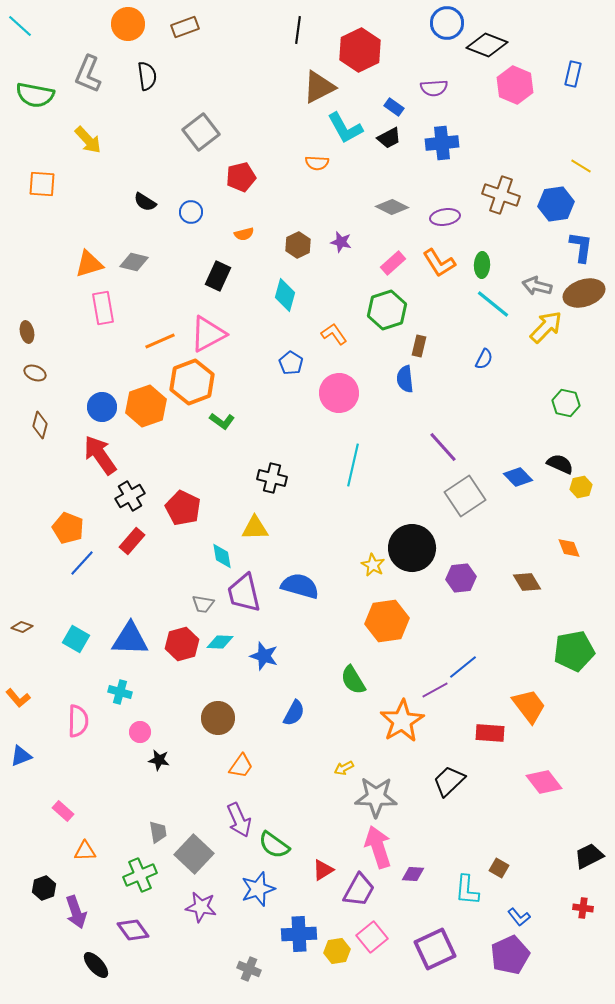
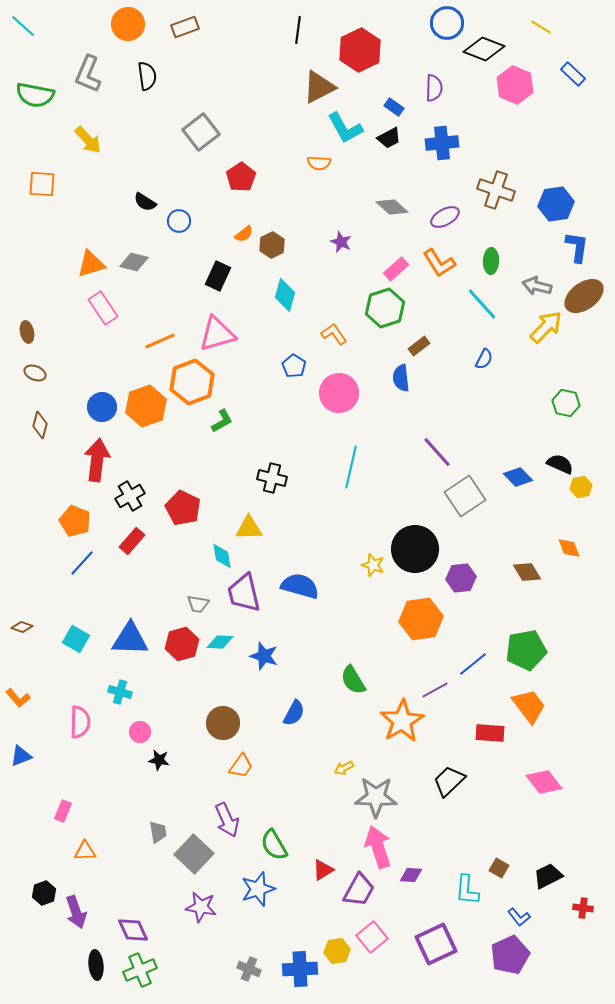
cyan line at (20, 26): moved 3 px right
black diamond at (487, 45): moved 3 px left, 4 px down
blue rectangle at (573, 74): rotated 60 degrees counterclockwise
purple semicircle at (434, 88): rotated 84 degrees counterclockwise
orange semicircle at (317, 163): moved 2 px right
yellow line at (581, 166): moved 40 px left, 139 px up
red pentagon at (241, 177): rotated 20 degrees counterclockwise
brown cross at (501, 195): moved 5 px left, 5 px up
gray diamond at (392, 207): rotated 16 degrees clockwise
blue circle at (191, 212): moved 12 px left, 9 px down
purple ellipse at (445, 217): rotated 20 degrees counterclockwise
orange semicircle at (244, 234): rotated 24 degrees counterclockwise
purple star at (341, 242): rotated 10 degrees clockwise
brown hexagon at (298, 245): moved 26 px left
blue L-shape at (581, 247): moved 4 px left
pink rectangle at (393, 263): moved 3 px right, 6 px down
orange triangle at (89, 264): moved 2 px right
green ellipse at (482, 265): moved 9 px right, 4 px up
brown ellipse at (584, 293): moved 3 px down; rotated 18 degrees counterclockwise
cyan line at (493, 304): moved 11 px left; rotated 9 degrees clockwise
pink rectangle at (103, 308): rotated 24 degrees counterclockwise
green hexagon at (387, 310): moved 2 px left, 2 px up
pink triangle at (208, 334): moved 9 px right; rotated 12 degrees clockwise
brown rectangle at (419, 346): rotated 40 degrees clockwise
blue pentagon at (291, 363): moved 3 px right, 3 px down
blue semicircle at (405, 379): moved 4 px left, 1 px up
green L-shape at (222, 421): rotated 65 degrees counterclockwise
purple line at (443, 447): moved 6 px left, 5 px down
red arrow at (100, 455): moved 3 px left, 5 px down; rotated 42 degrees clockwise
cyan line at (353, 465): moved 2 px left, 2 px down
orange pentagon at (68, 528): moved 7 px right, 7 px up
yellow triangle at (255, 528): moved 6 px left
black circle at (412, 548): moved 3 px right, 1 px down
yellow star at (373, 565): rotated 10 degrees counterclockwise
brown diamond at (527, 582): moved 10 px up
gray trapezoid at (203, 604): moved 5 px left
orange hexagon at (387, 621): moved 34 px right, 2 px up
green pentagon at (574, 651): moved 48 px left, 1 px up
blue line at (463, 667): moved 10 px right, 3 px up
brown circle at (218, 718): moved 5 px right, 5 px down
pink semicircle at (78, 721): moved 2 px right, 1 px down
pink rectangle at (63, 811): rotated 70 degrees clockwise
purple arrow at (239, 820): moved 12 px left
green semicircle at (274, 845): rotated 24 degrees clockwise
black trapezoid at (589, 856): moved 41 px left, 20 px down
purple diamond at (413, 874): moved 2 px left, 1 px down
green cross at (140, 875): moved 95 px down
black hexagon at (44, 888): moved 5 px down
purple diamond at (133, 930): rotated 12 degrees clockwise
blue cross at (299, 934): moved 1 px right, 35 px down
purple square at (435, 949): moved 1 px right, 5 px up
black ellipse at (96, 965): rotated 36 degrees clockwise
